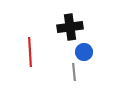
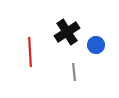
black cross: moved 3 px left, 5 px down; rotated 25 degrees counterclockwise
blue circle: moved 12 px right, 7 px up
